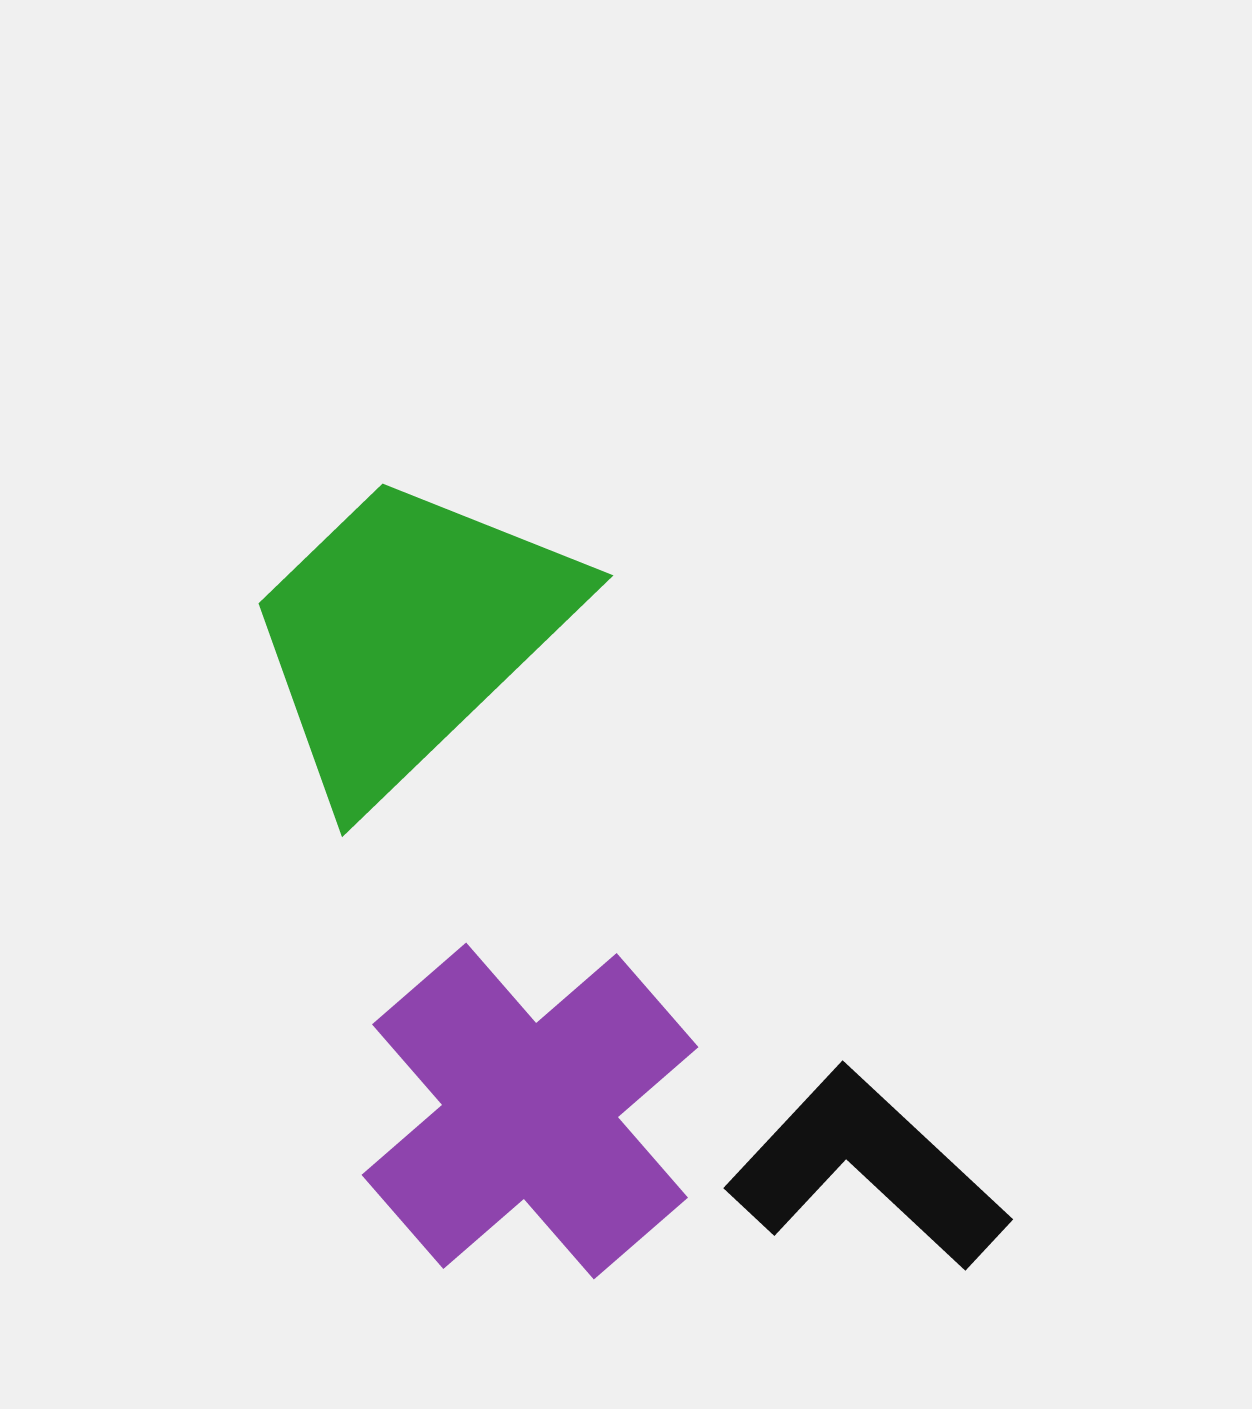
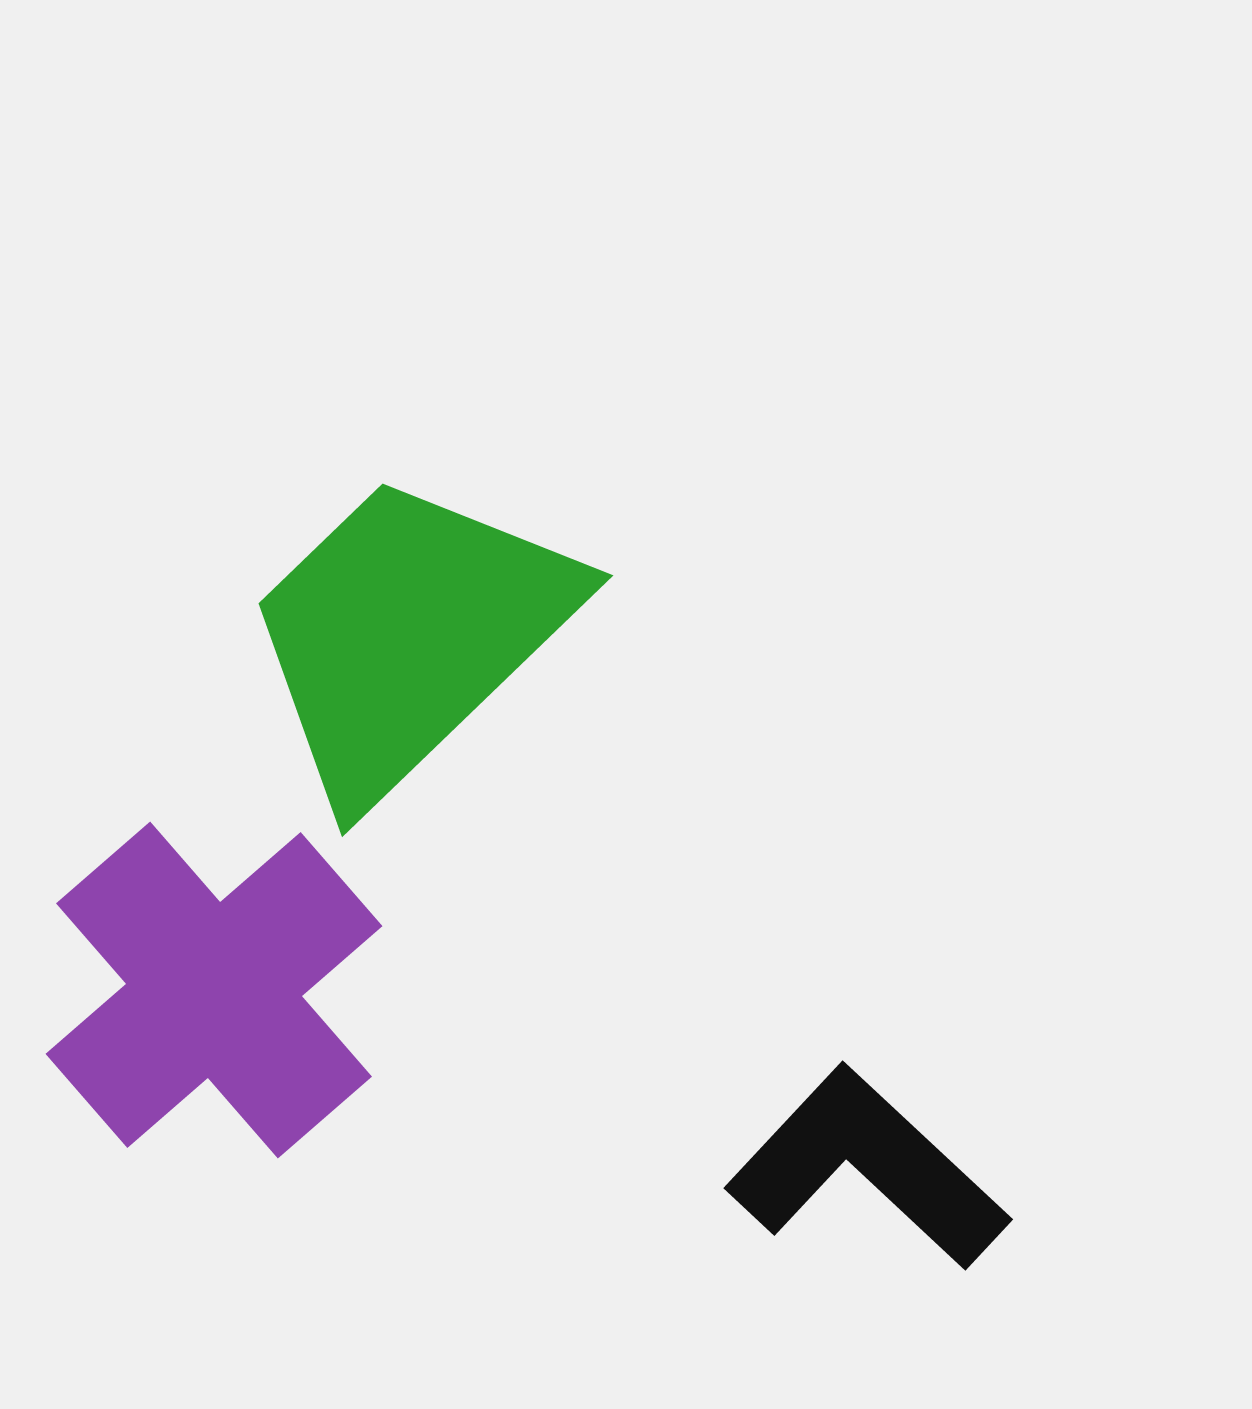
purple cross: moved 316 px left, 121 px up
